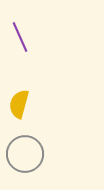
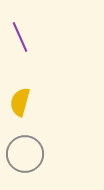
yellow semicircle: moved 1 px right, 2 px up
